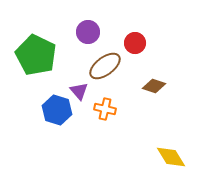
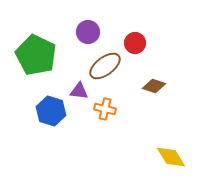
purple triangle: rotated 42 degrees counterclockwise
blue hexagon: moved 6 px left, 1 px down
